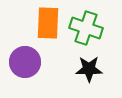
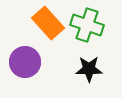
orange rectangle: rotated 44 degrees counterclockwise
green cross: moved 1 px right, 3 px up
